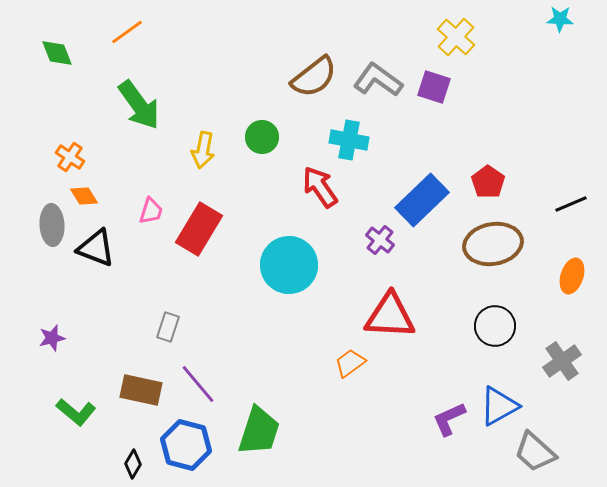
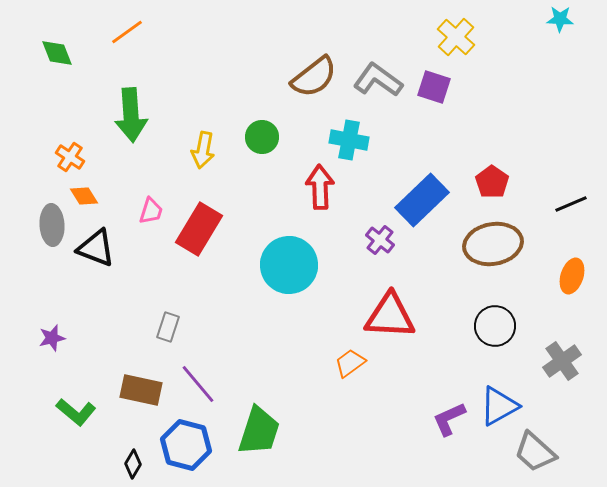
green arrow: moved 8 px left, 10 px down; rotated 32 degrees clockwise
red pentagon: moved 4 px right
red arrow: rotated 33 degrees clockwise
